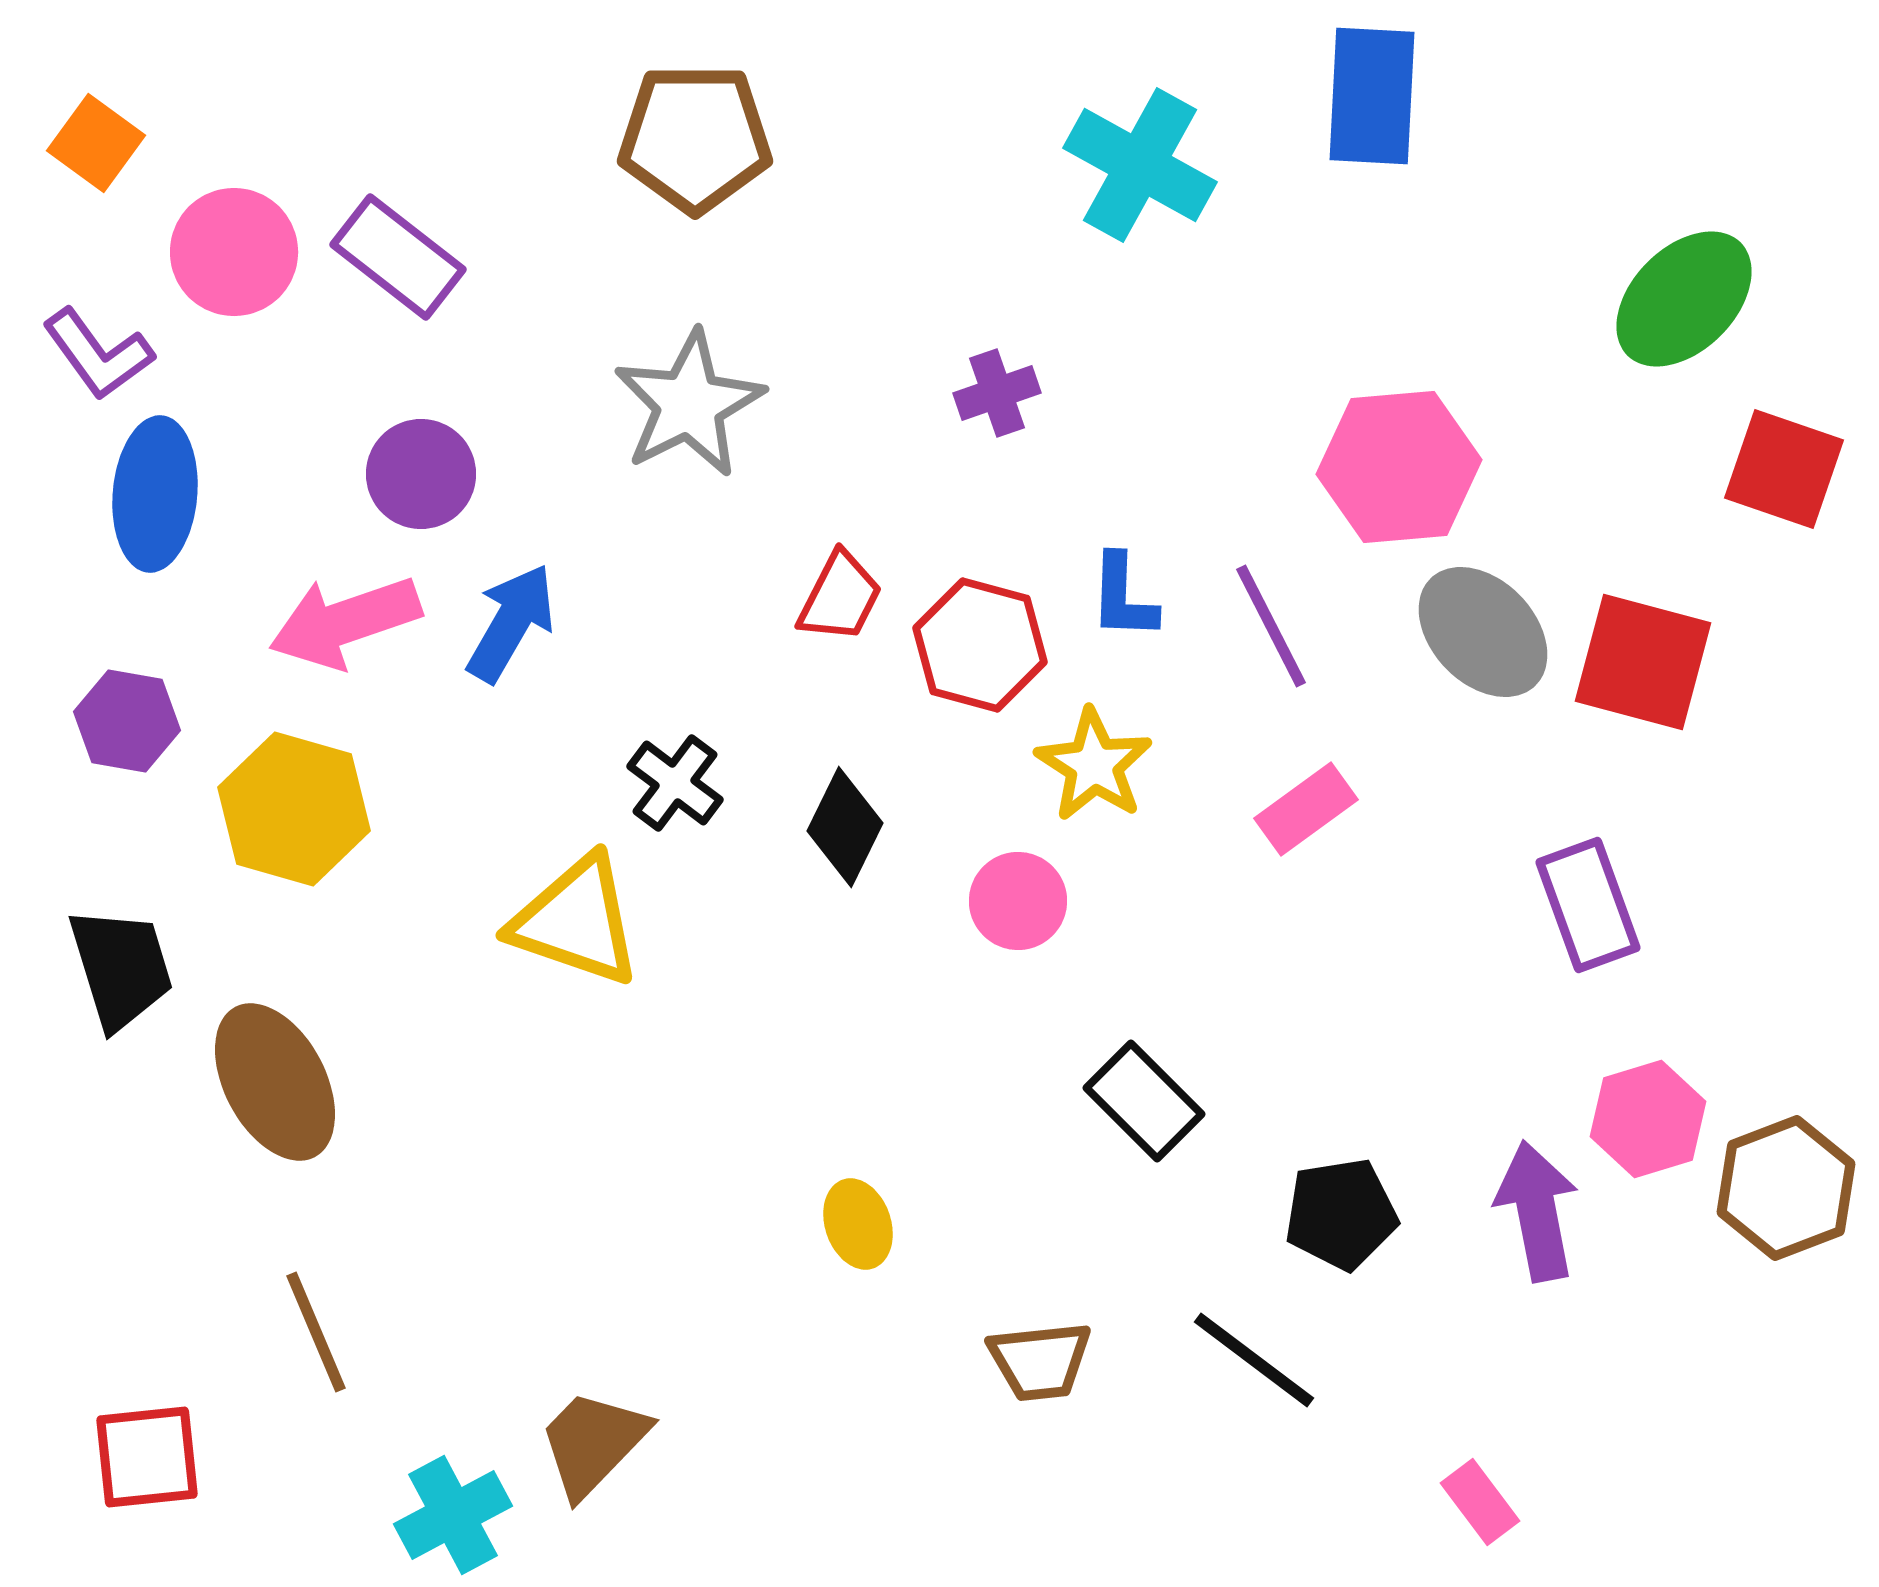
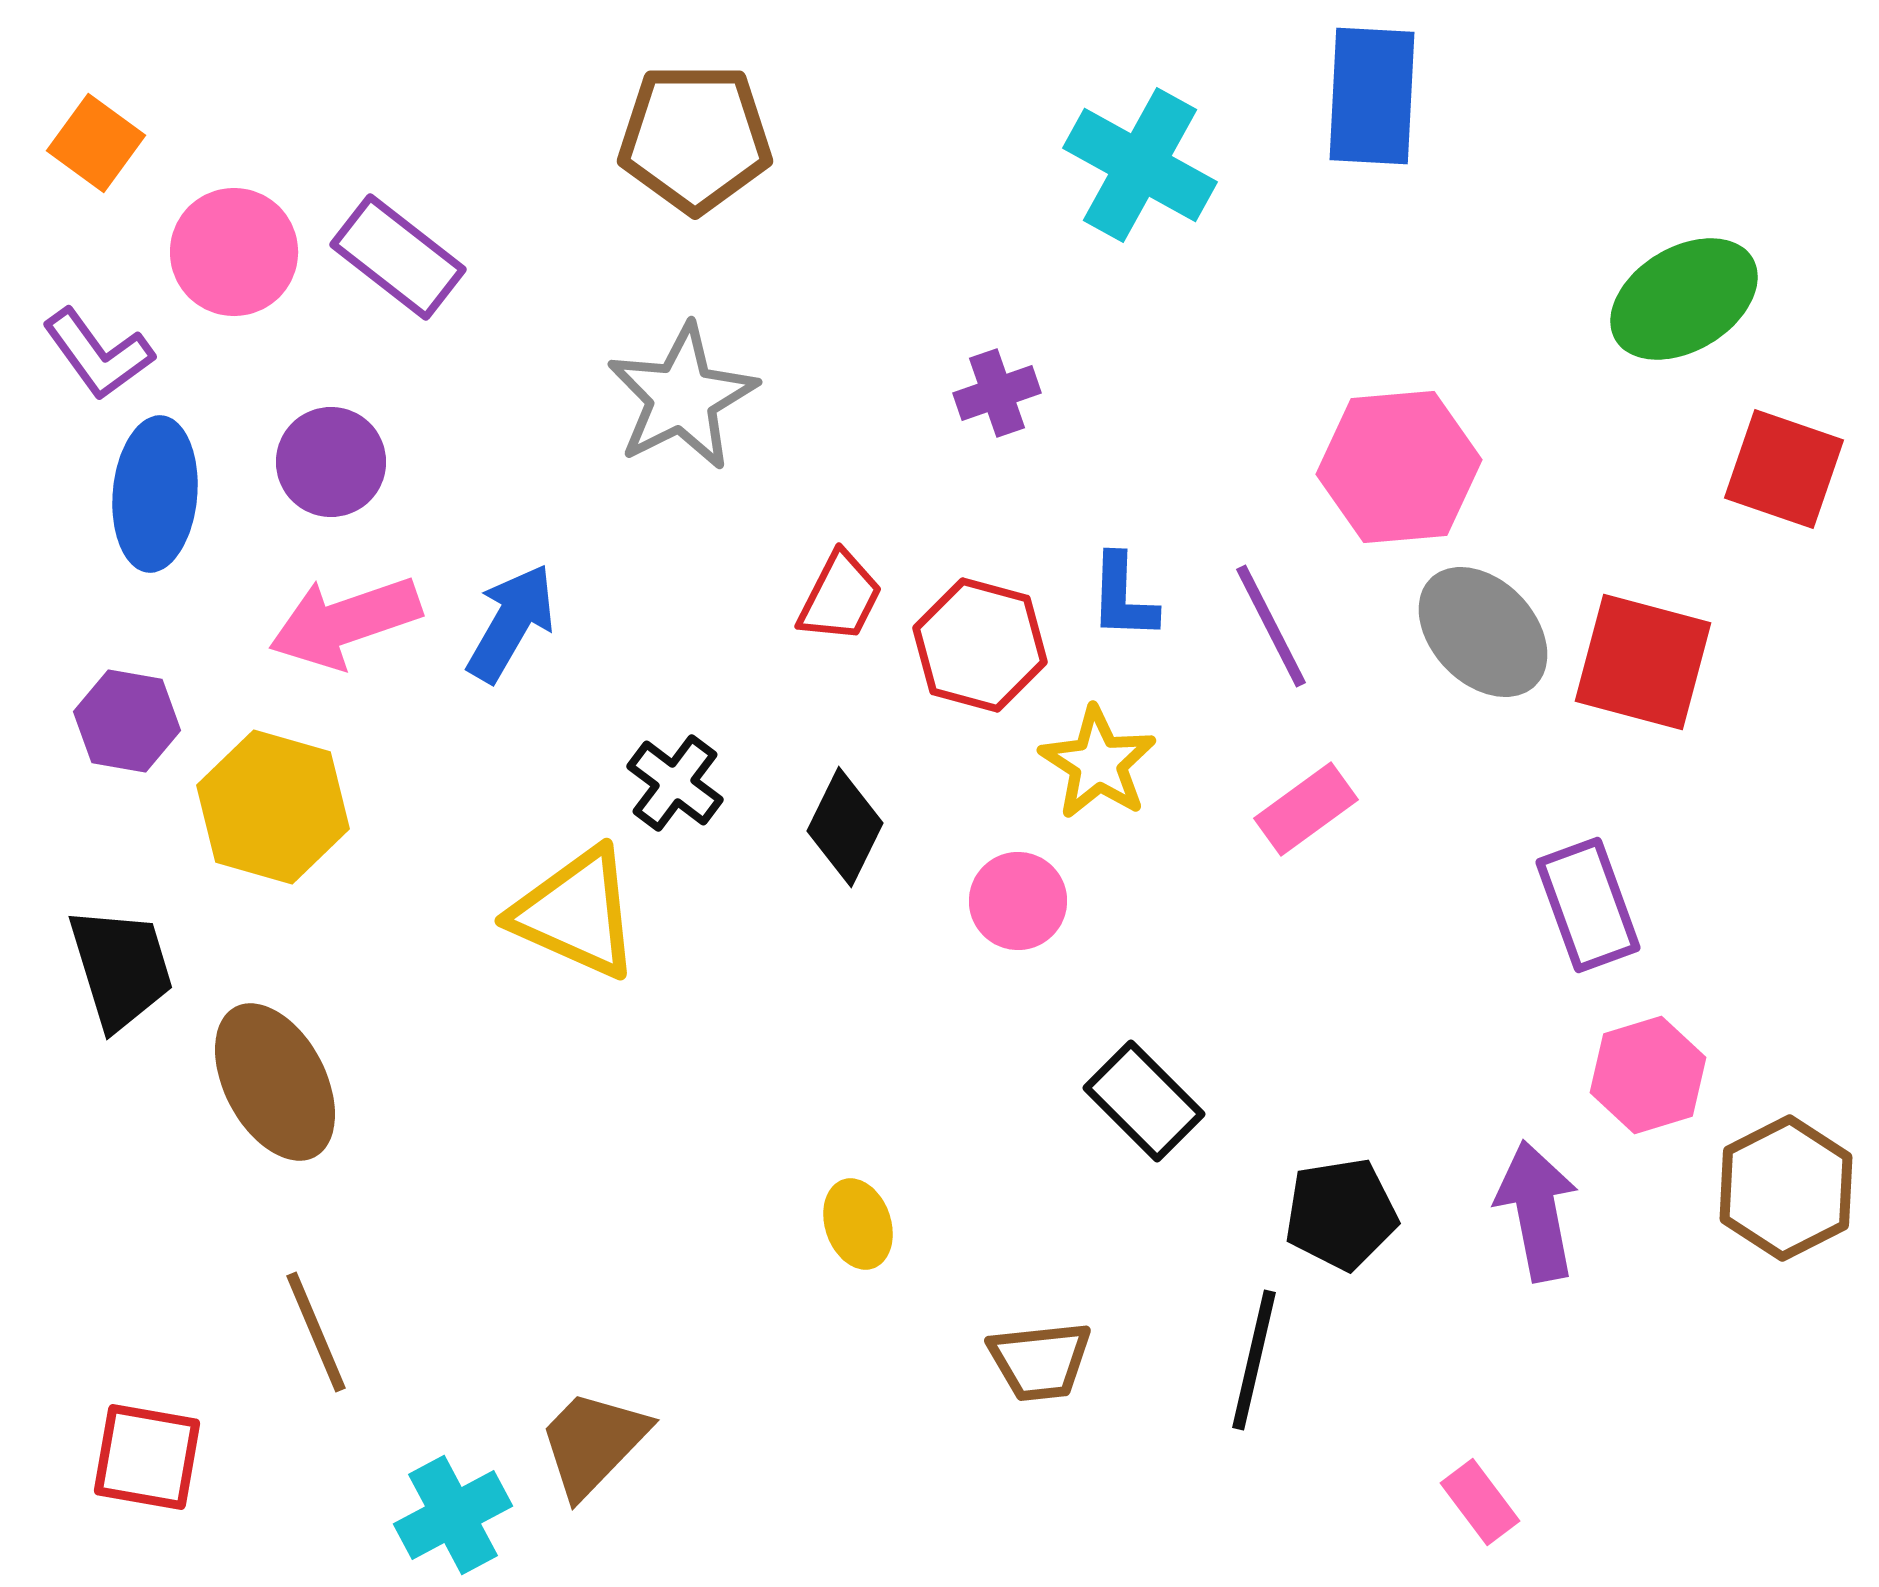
green ellipse at (1684, 299): rotated 14 degrees clockwise
gray star at (689, 404): moved 7 px left, 7 px up
purple circle at (421, 474): moved 90 px left, 12 px up
yellow star at (1094, 765): moved 4 px right, 2 px up
yellow hexagon at (294, 809): moved 21 px left, 2 px up
yellow triangle at (576, 921): moved 8 px up; rotated 5 degrees clockwise
pink hexagon at (1648, 1119): moved 44 px up
brown hexagon at (1786, 1188): rotated 6 degrees counterclockwise
black line at (1254, 1360): rotated 66 degrees clockwise
red square at (147, 1457): rotated 16 degrees clockwise
